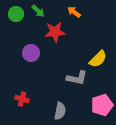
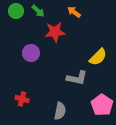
green circle: moved 3 px up
yellow semicircle: moved 2 px up
pink pentagon: rotated 20 degrees counterclockwise
